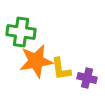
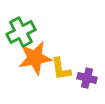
green cross: rotated 36 degrees counterclockwise
orange star: moved 1 px left, 3 px up
